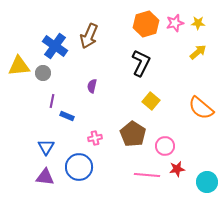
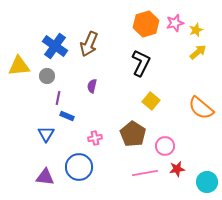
yellow star: moved 2 px left, 7 px down; rotated 24 degrees counterclockwise
brown arrow: moved 8 px down
gray circle: moved 4 px right, 3 px down
purple line: moved 6 px right, 3 px up
blue triangle: moved 13 px up
pink line: moved 2 px left, 2 px up; rotated 15 degrees counterclockwise
